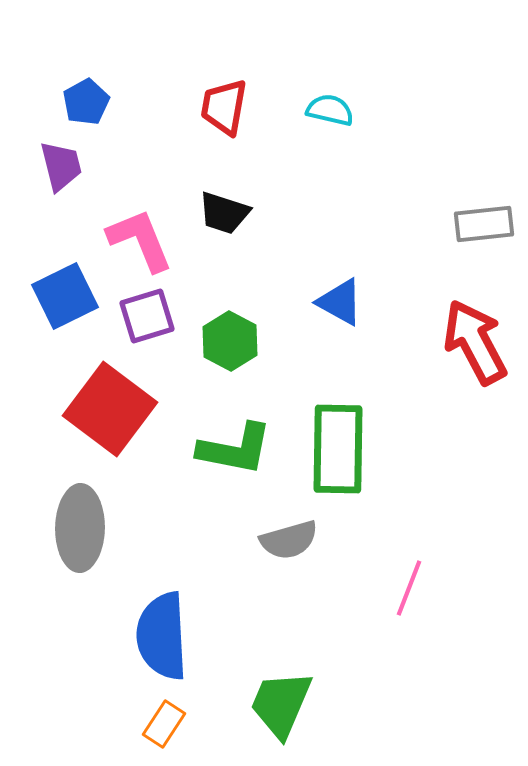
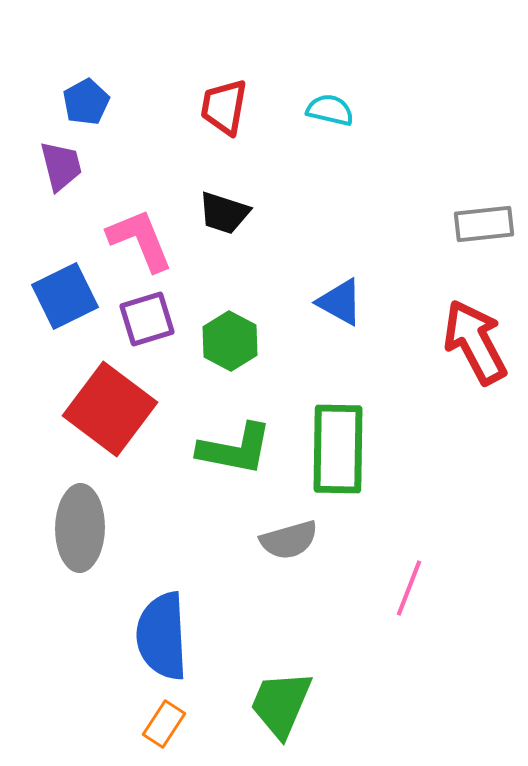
purple square: moved 3 px down
